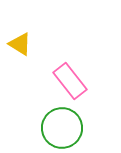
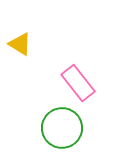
pink rectangle: moved 8 px right, 2 px down
